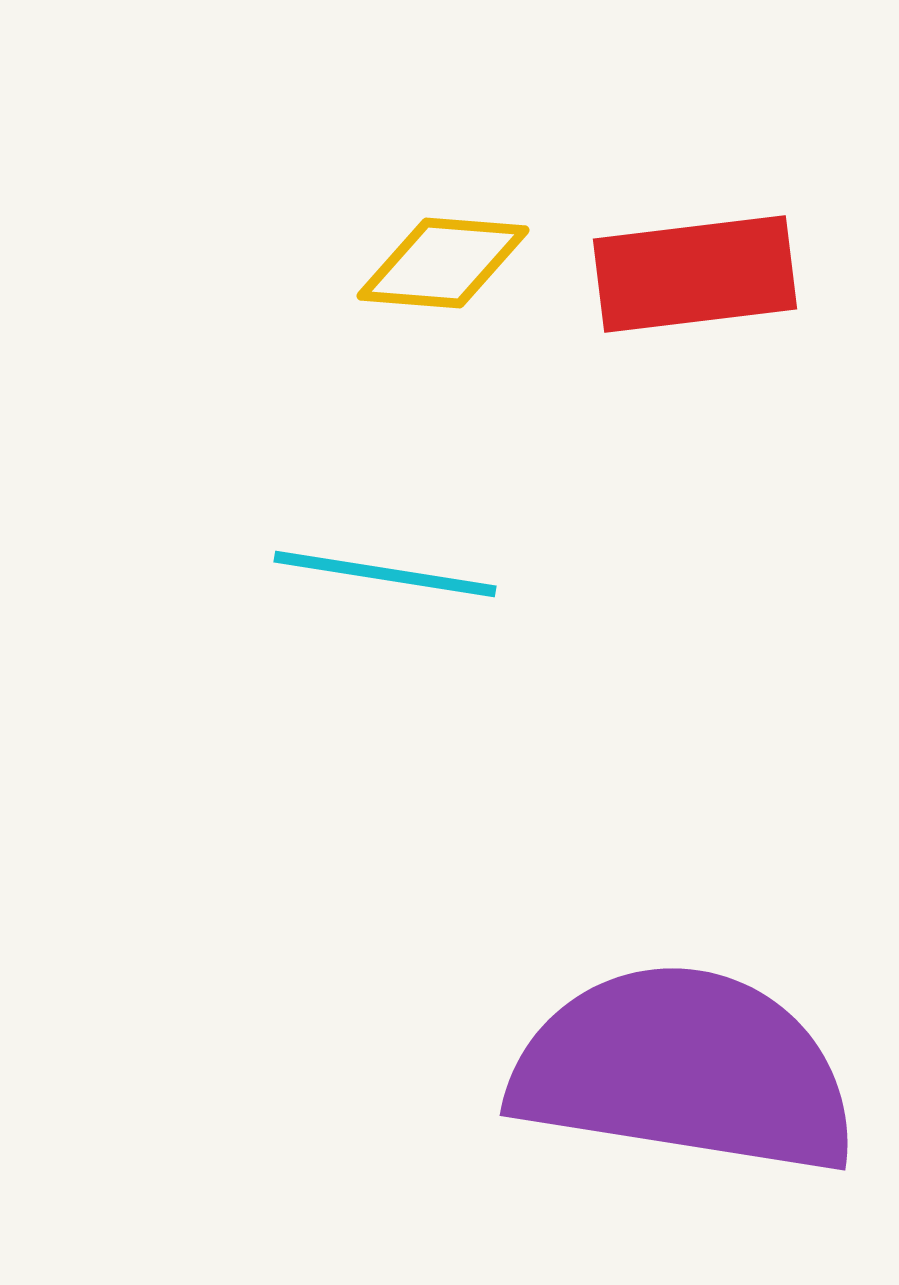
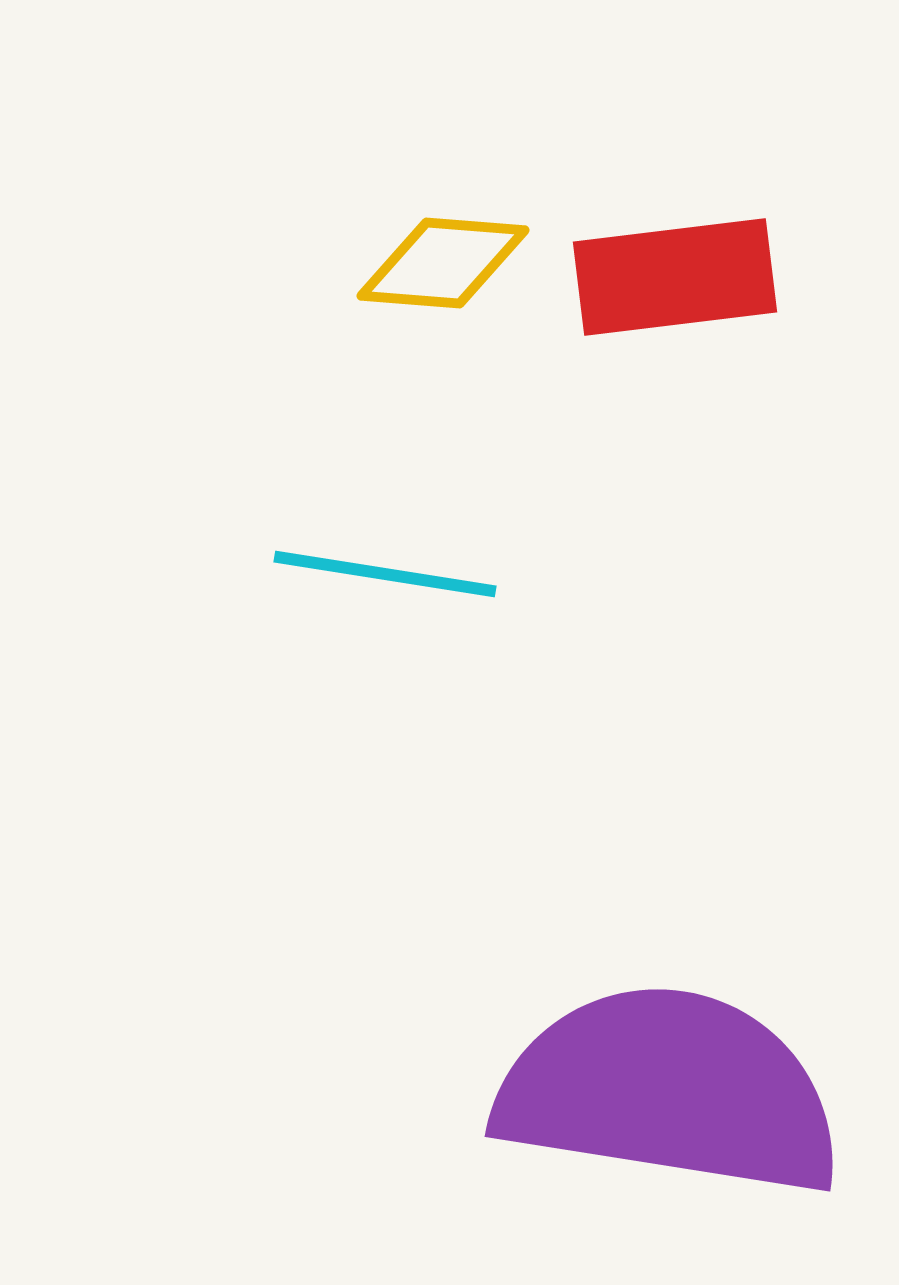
red rectangle: moved 20 px left, 3 px down
purple semicircle: moved 15 px left, 21 px down
